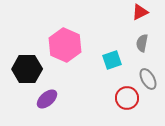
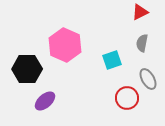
purple ellipse: moved 2 px left, 2 px down
